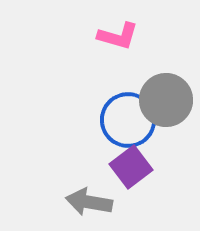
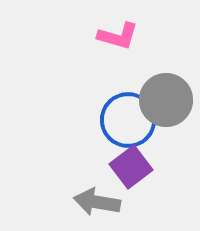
gray arrow: moved 8 px right
